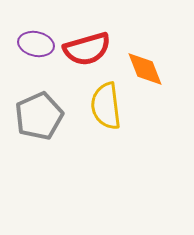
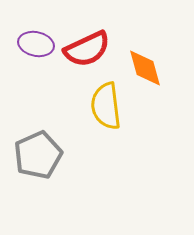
red semicircle: rotated 9 degrees counterclockwise
orange diamond: moved 1 px up; rotated 6 degrees clockwise
gray pentagon: moved 1 px left, 39 px down
